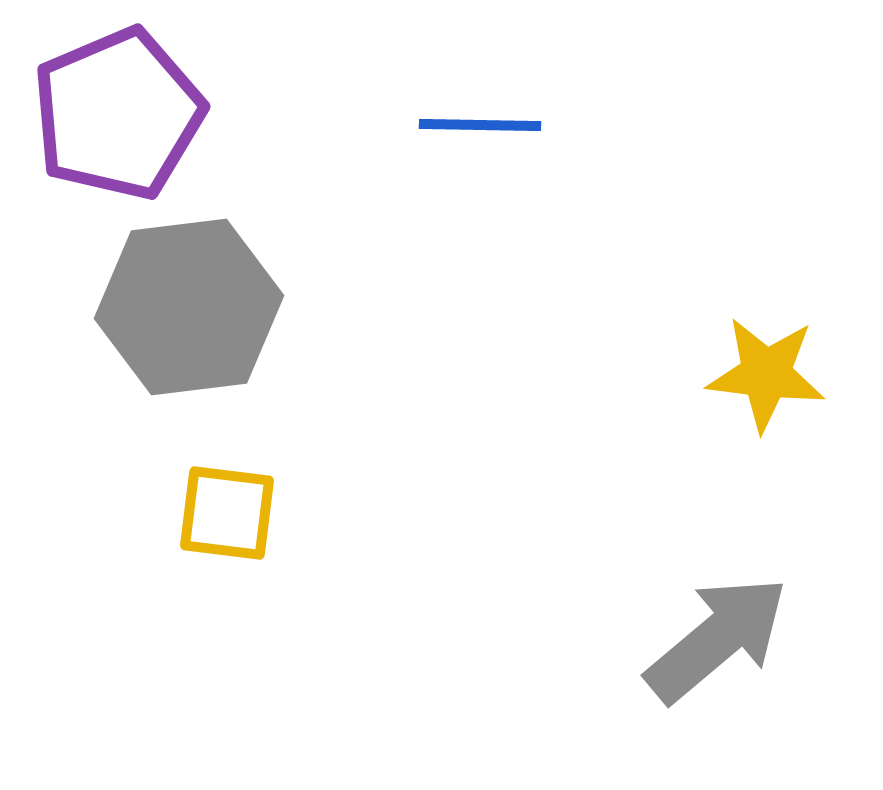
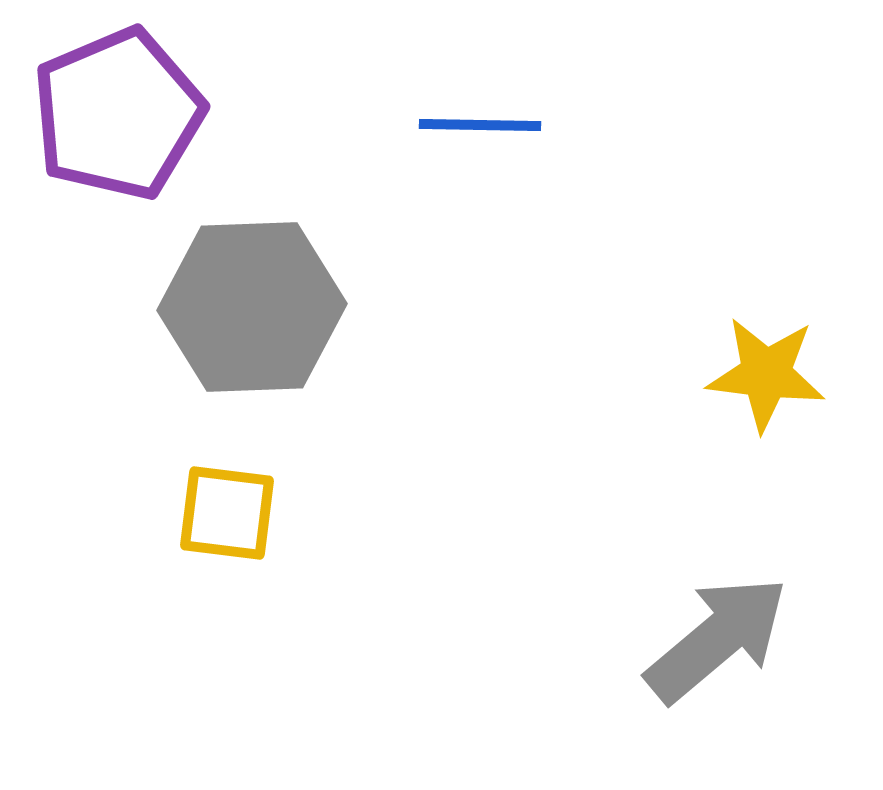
gray hexagon: moved 63 px right; rotated 5 degrees clockwise
